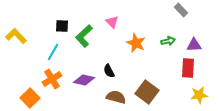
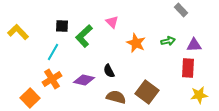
yellow L-shape: moved 2 px right, 4 px up
